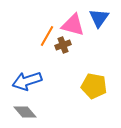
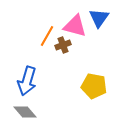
pink triangle: moved 2 px right, 1 px down
blue arrow: rotated 56 degrees counterclockwise
